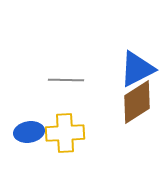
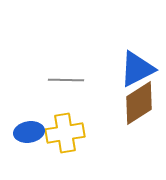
brown diamond: moved 2 px right, 1 px down
yellow cross: rotated 6 degrees counterclockwise
